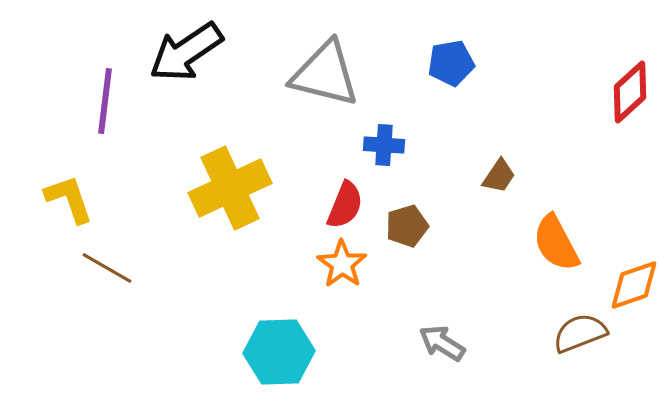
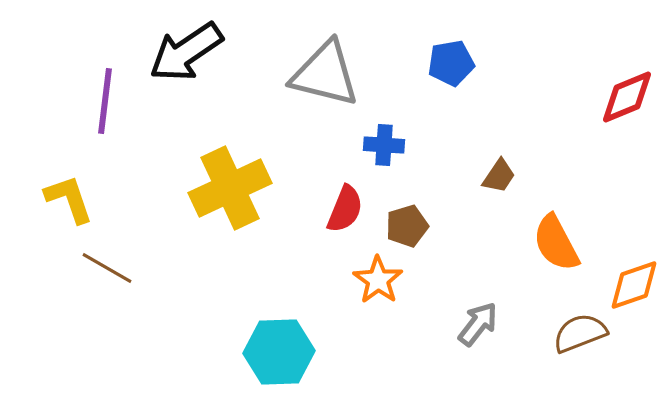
red diamond: moved 3 px left, 5 px down; rotated 20 degrees clockwise
red semicircle: moved 4 px down
orange star: moved 36 px right, 16 px down
gray arrow: moved 36 px right, 19 px up; rotated 96 degrees clockwise
